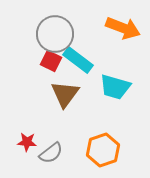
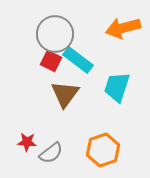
orange arrow: rotated 144 degrees clockwise
cyan trapezoid: moved 2 px right; rotated 92 degrees clockwise
